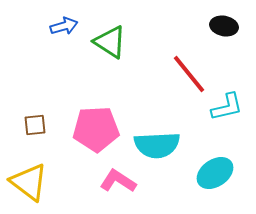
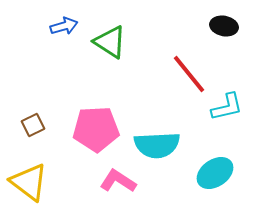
brown square: moved 2 px left; rotated 20 degrees counterclockwise
